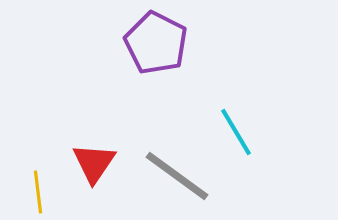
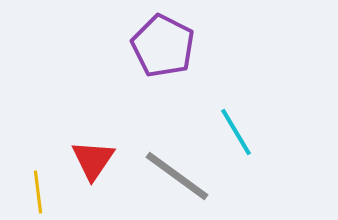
purple pentagon: moved 7 px right, 3 px down
red triangle: moved 1 px left, 3 px up
